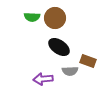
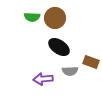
brown rectangle: moved 3 px right, 1 px down
